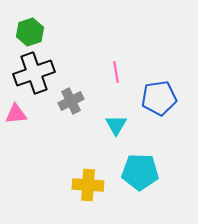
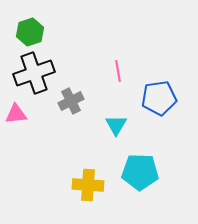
pink line: moved 2 px right, 1 px up
